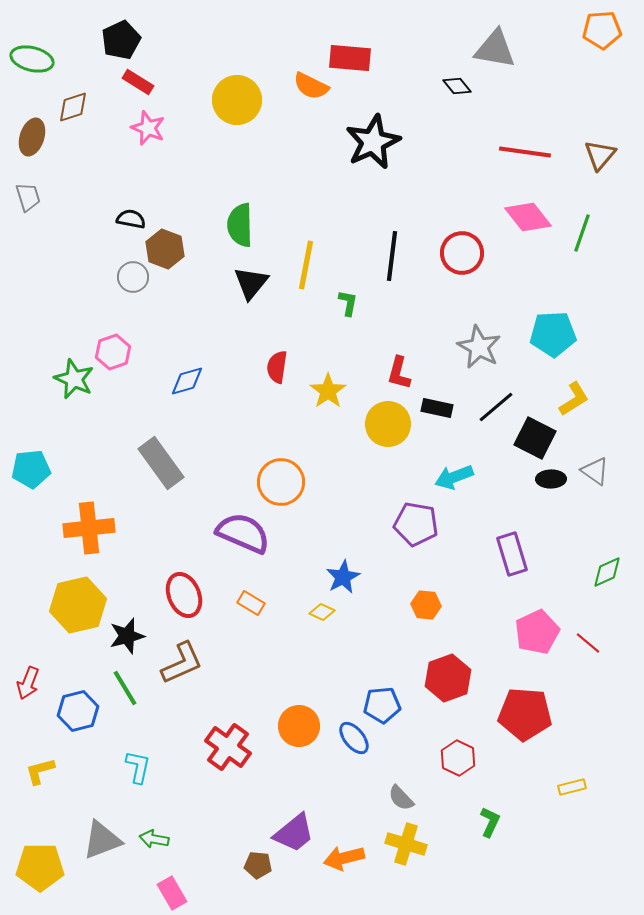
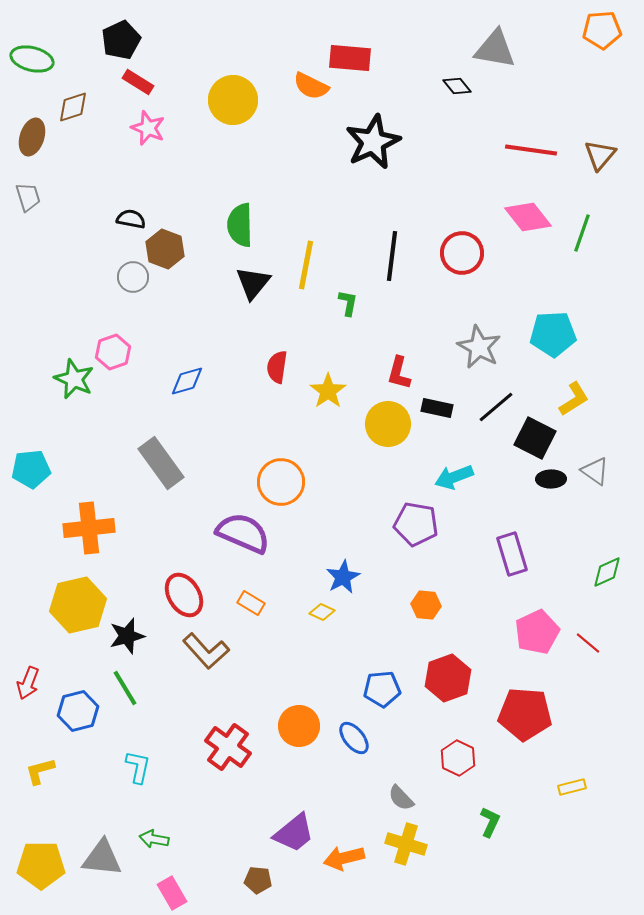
yellow circle at (237, 100): moved 4 px left
red line at (525, 152): moved 6 px right, 2 px up
black triangle at (251, 283): moved 2 px right
red ellipse at (184, 595): rotated 9 degrees counterclockwise
brown L-shape at (182, 663): moved 24 px right, 12 px up; rotated 72 degrees clockwise
blue pentagon at (382, 705): moved 16 px up
gray triangle at (102, 840): moved 18 px down; rotated 27 degrees clockwise
brown pentagon at (258, 865): moved 15 px down
yellow pentagon at (40, 867): moved 1 px right, 2 px up
